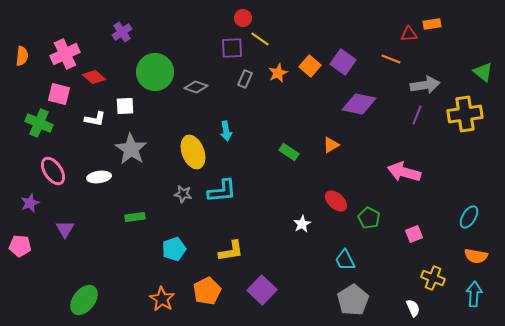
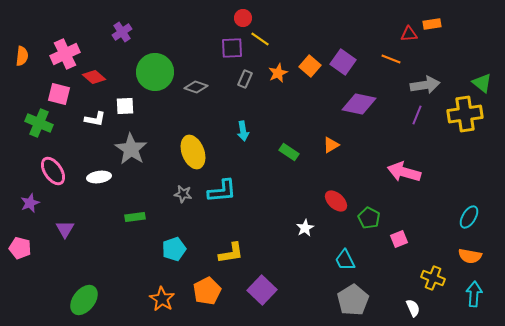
green triangle at (483, 72): moved 1 px left, 11 px down
cyan arrow at (226, 131): moved 17 px right
white star at (302, 224): moved 3 px right, 4 px down
pink square at (414, 234): moved 15 px left, 5 px down
pink pentagon at (20, 246): moved 2 px down; rotated 10 degrees clockwise
yellow L-shape at (231, 251): moved 2 px down
orange semicircle at (476, 256): moved 6 px left
